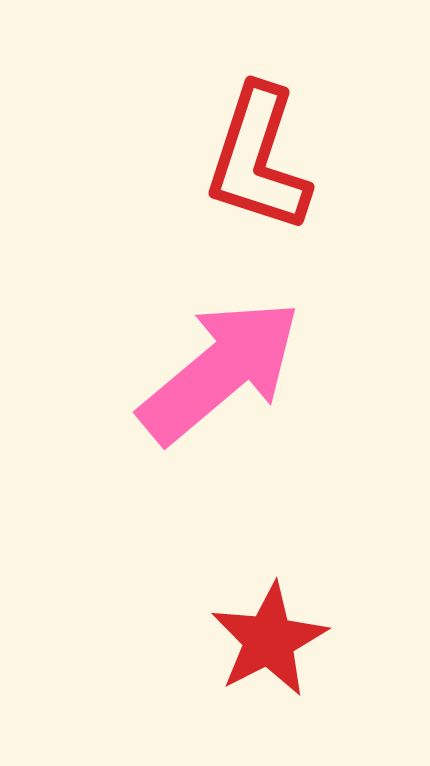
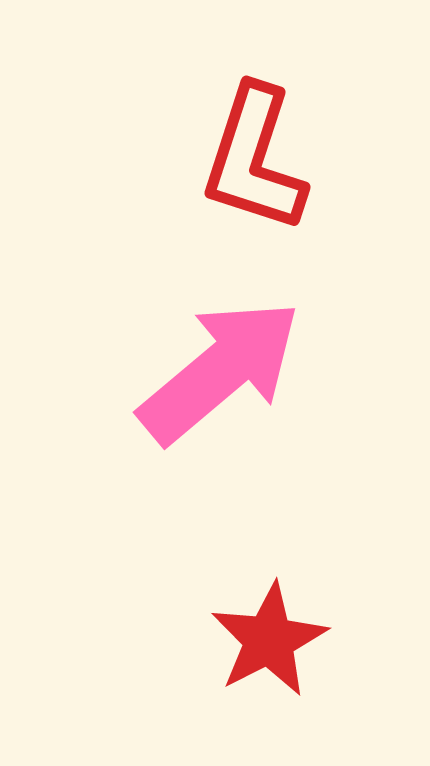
red L-shape: moved 4 px left
